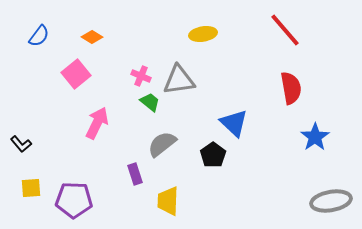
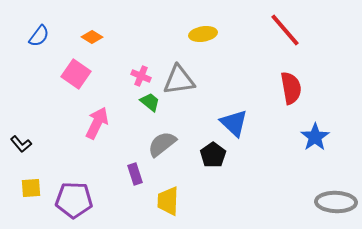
pink square: rotated 16 degrees counterclockwise
gray ellipse: moved 5 px right, 1 px down; rotated 12 degrees clockwise
